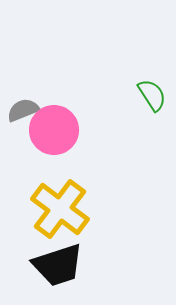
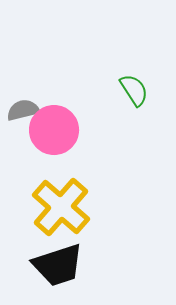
green semicircle: moved 18 px left, 5 px up
gray semicircle: rotated 8 degrees clockwise
yellow cross: moved 1 px right, 2 px up; rotated 4 degrees clockwise
